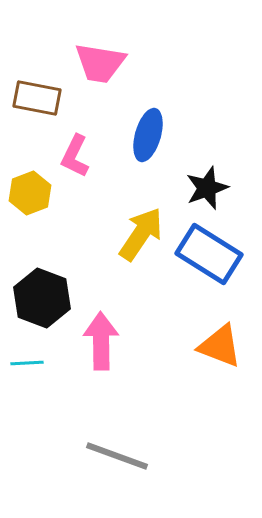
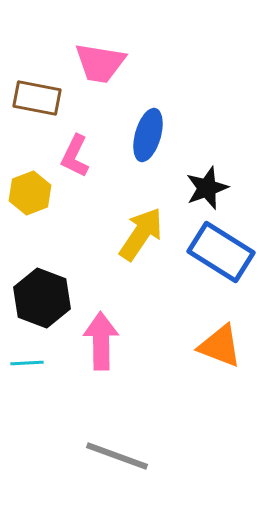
blue rectangle: moved 12 px right, 2 px up
